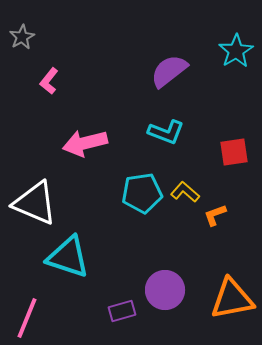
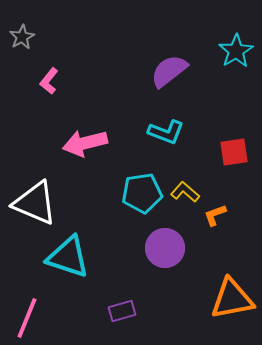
purple circle: moved 42 px up
